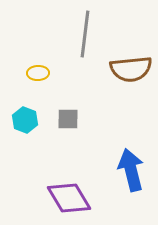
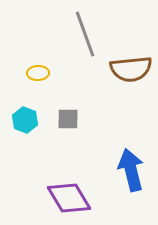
gray line: rotated 27 degrees counterclockwise
